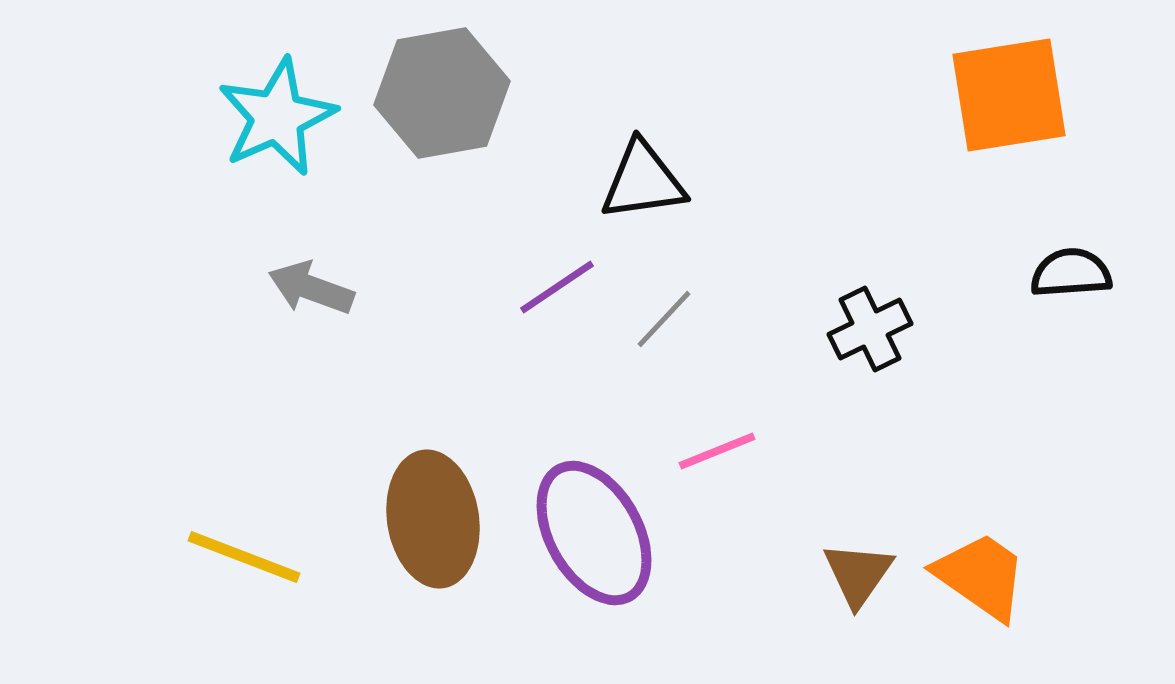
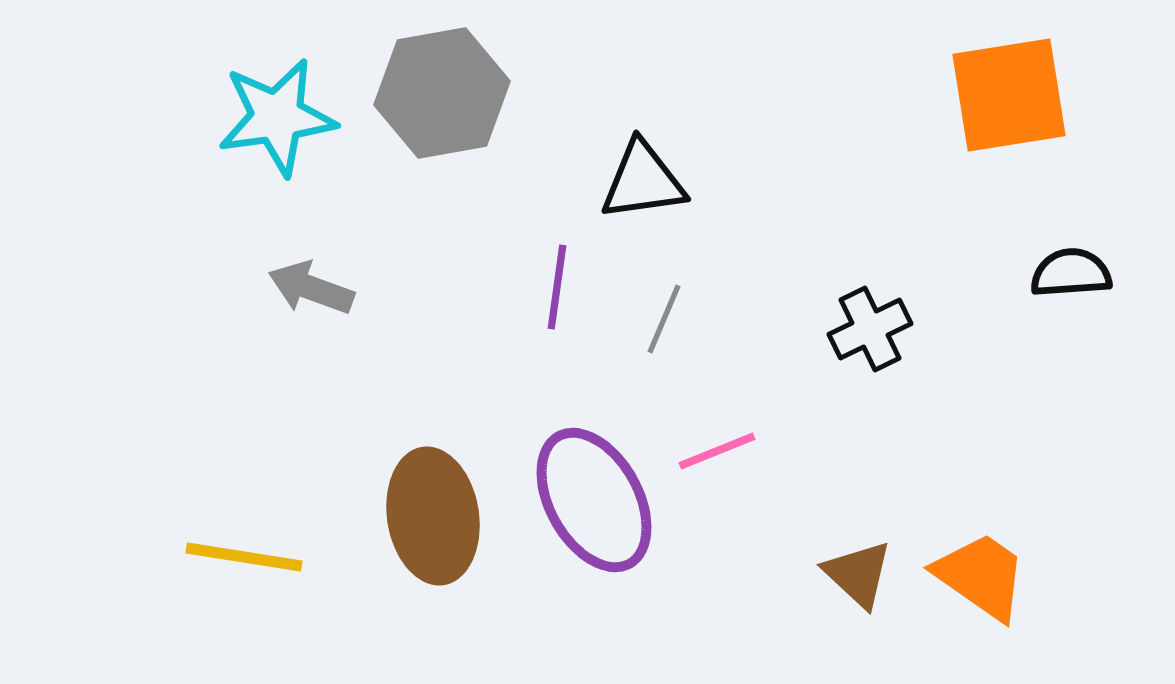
cyan star: rotated 16 degrees clockwise
purple line: rotated 48 degrees counterclockwise
gray line: rotated 20 degrees counterclockwise
brown ellipse: moved 3 px up
purple ellipse: moved 33 px up
yellow line: rotated 12 degrees counterclockwise
brown triangle: rotated 22 degrees counterclockwise
